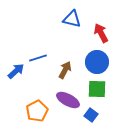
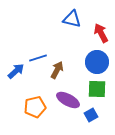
brown arrow: moved 8 px left
orange pentagon: moved 2 px left, 4 px up; rotated 15 degrees clockwise
blue square: rotated 24 degrees clockwise
